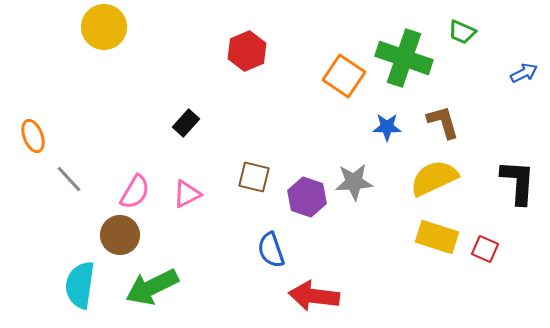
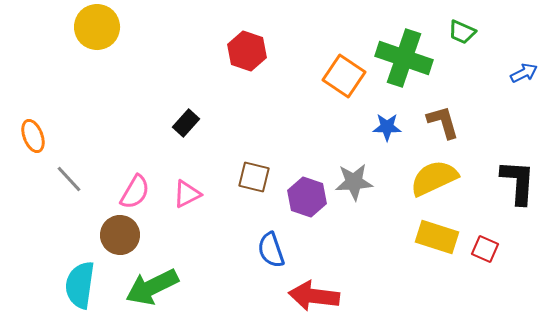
yellow circle: moved 7 px left
red hexagon: rotated 18 degrees counterclockwise
